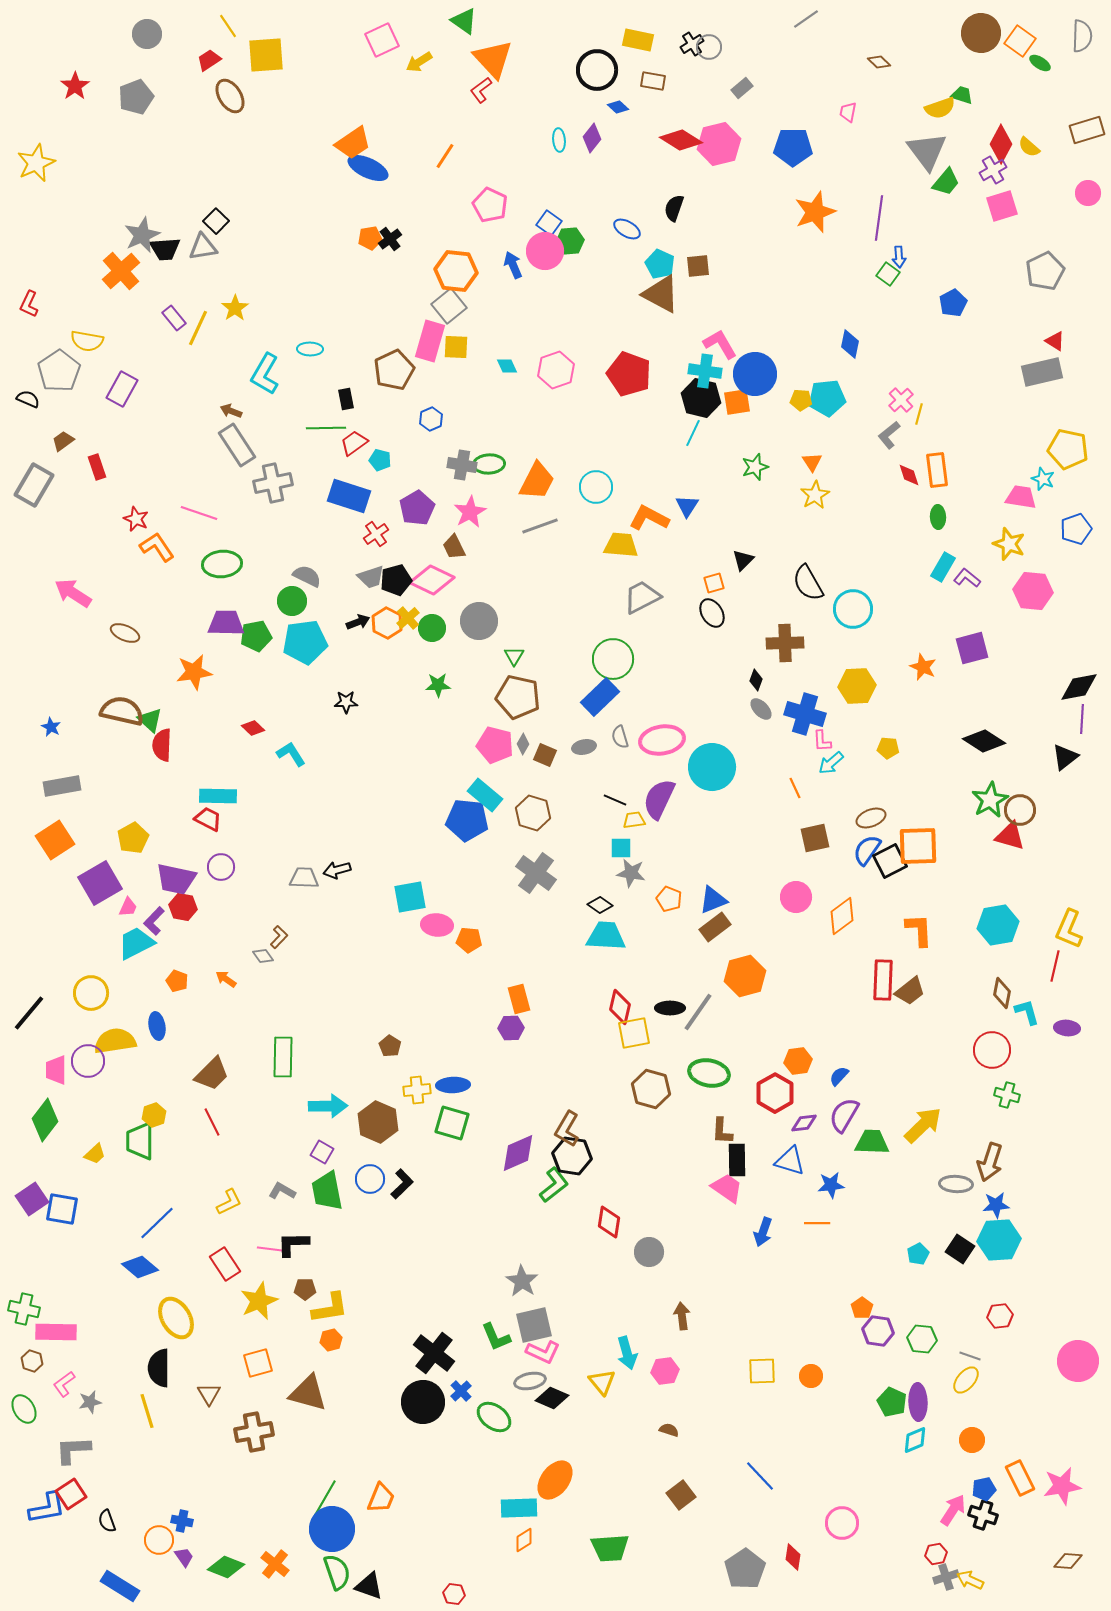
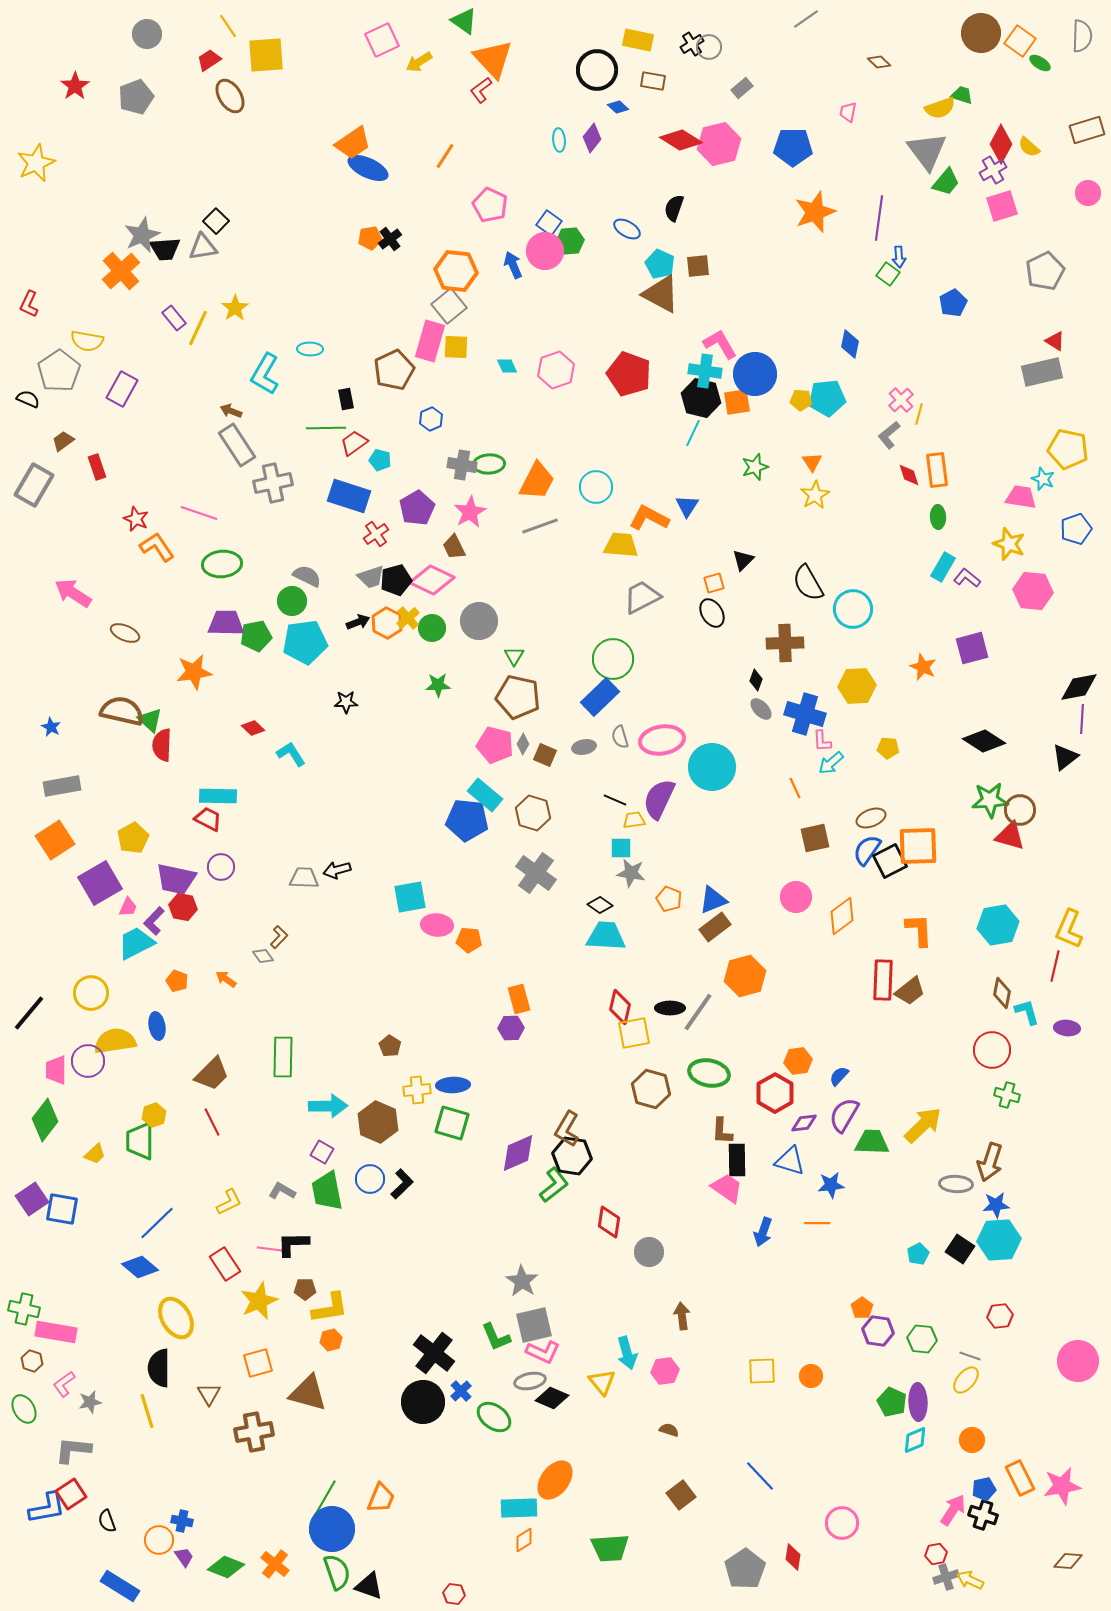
green star at (990, 800): rotated 24 degrees clockwise
pink rectangle at (56, 1332): rotated 9 degrees clockwise
gray L-shape at (73, 1450): rotated 9 degrees clockwise
